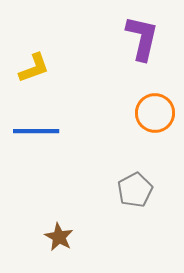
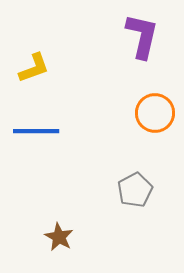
purple L-shape: moved 2 px up
